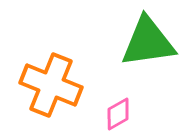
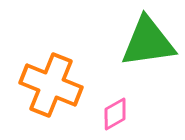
pink diamond: moved 3 px left
